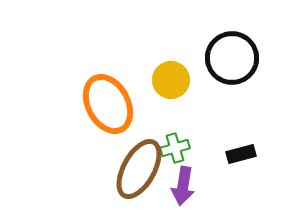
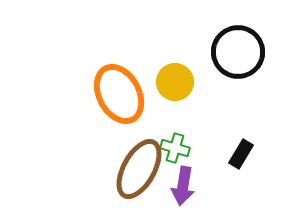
black circle: moved 6 px right, 6 px up
yellow circle: moved 4 px right, 2 px down
orange ellipse: moved 11 px right, 10 px up
green cross: rotated 32 degrees clockwise
black rectangle: rotated 44 degrees counterclockwise
